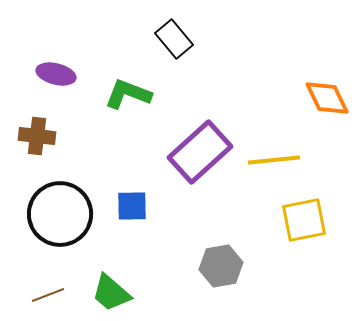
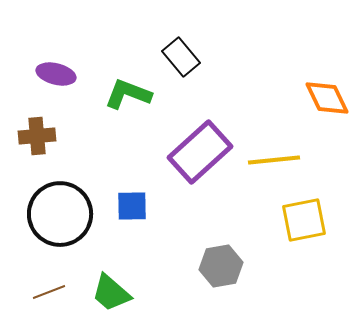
black rectangle: moved 7 px right, 18 px down
brown cross: rotated 12 degrees counterclockwise
brown line: moved 1 px right, 3 px up
